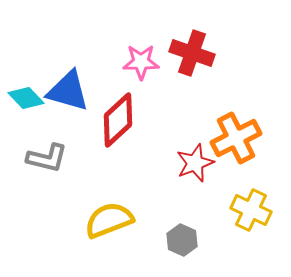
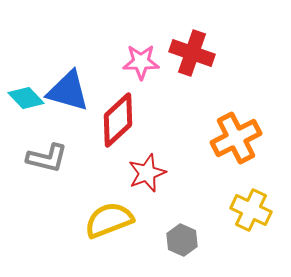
red star: moved 48 px left, 10 px down
